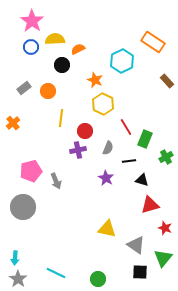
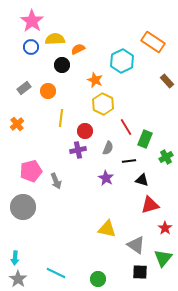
orange cross: moved 4 px right, 1 px down
red star: rotated 16 degrees clockwise
